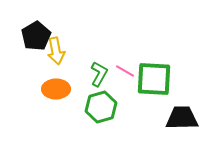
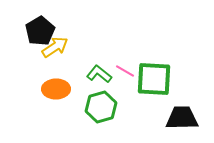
black pentagon: moved 4 px right, 5 px up
yellow arrow: moved 1 px left, 4 px up; rotated 112 degrees counterclockwise
green L-shape: rotated 80 degrees counterclockwise
